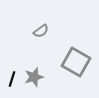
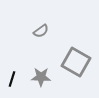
gray star: moved 7 px right; rotated 18 degrees clockwise
